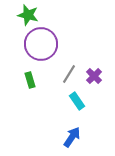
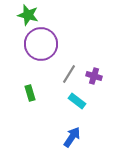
purple cross: rotated 28 degrees counterclockwise
green rectangle: moved 13 px down
cyan rectangle: rotated 18 degrees counterclockwise
